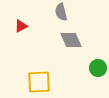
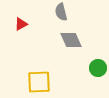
red triangle: moved 2 px up
